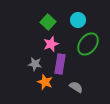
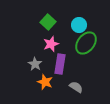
cyan circle: moved 1 px right, 5 px down
green ellipse: moved 2 px left, 1 px up
gray star: rotated 24 degrees clockwise
